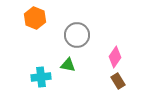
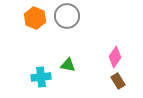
gray circle: moved 10 px left, 19 px up
